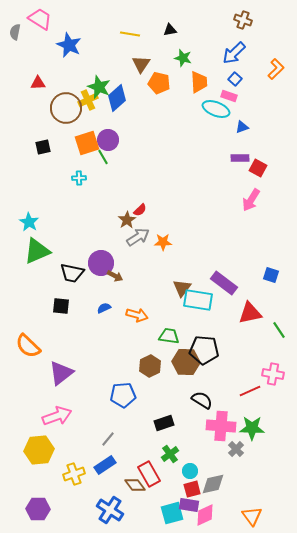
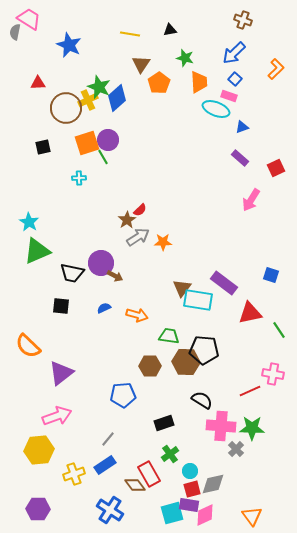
pink trapezoid at (40, 19): moved 11 px left
green star at (183, 58): moved 2 px right
orange pentagon at (159, 83): rotated 25 degrees clockwise
purple rectangle at (240, 158): rotated 42 degrees clockwise
red square at (258, 168): moved 18 px right; rotated 36 degrees clockwise
brown hexagon at (150, 366): rotated 25 degrees clockwise
